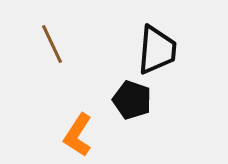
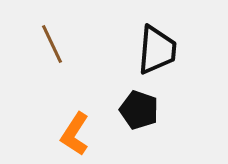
black pentagon: moved 7 px right, 10 px down
orange L-shape: moved 3 px left, 1 px up
